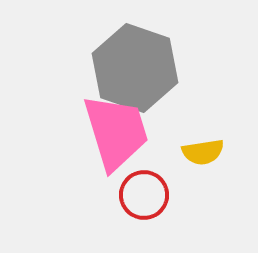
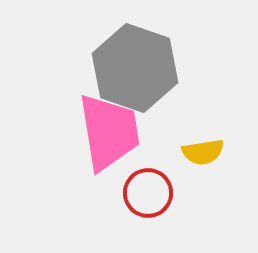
pink trapezoid: moved 7 px left; rotated 8 degrees clockwise
red circle: moved 4 px right, 2 px up
